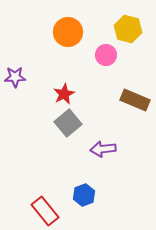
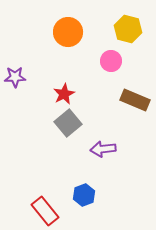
pink circle: moved 5 px right, 6 px down
